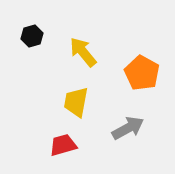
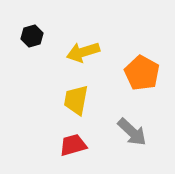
yellow arrow: rotated 68 degrees counterclockwise
yellow trapezoid: moved 2 px up
gray arrow: moved 4 px right, 4 px down; rotated 72 degrees clockwise
red trapezoid: moved 10 px right
